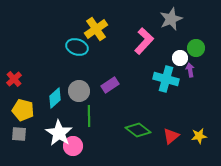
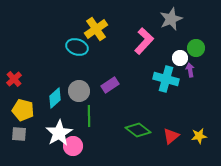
white star: rotated 8 degrees clockwise
